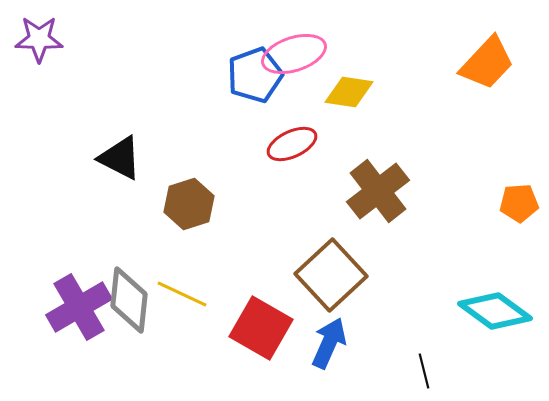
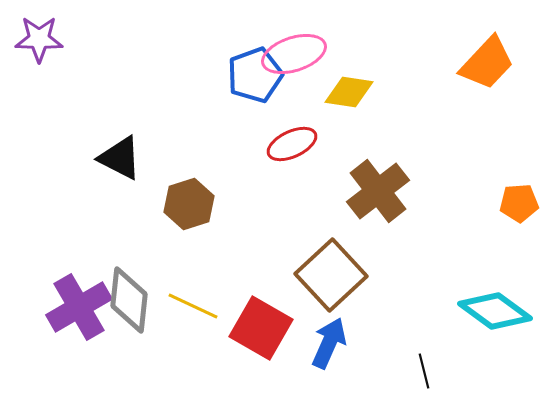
yellow line: moved 11 px right, 12 px down
